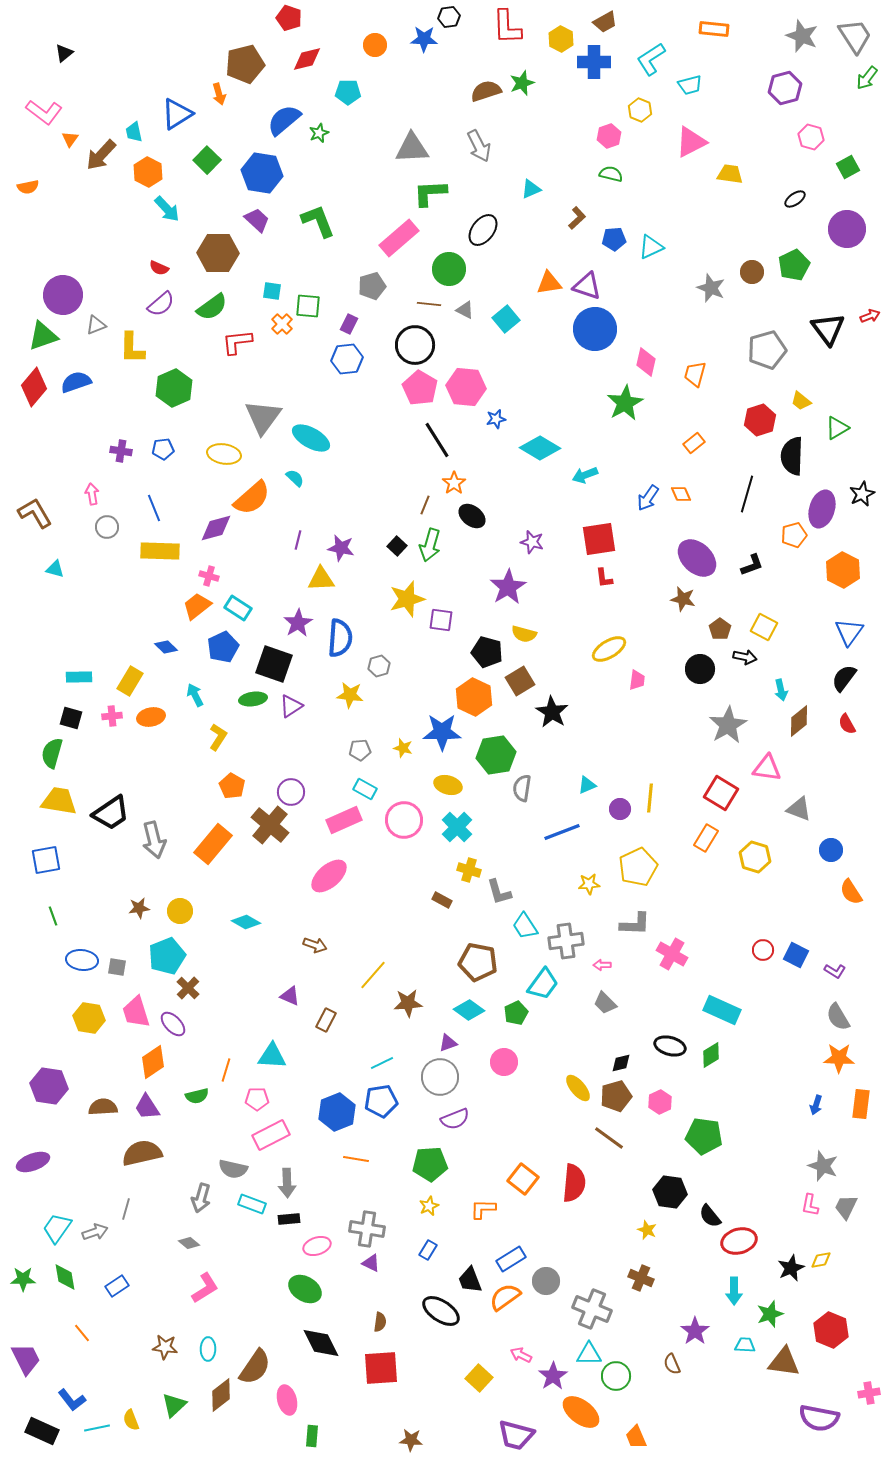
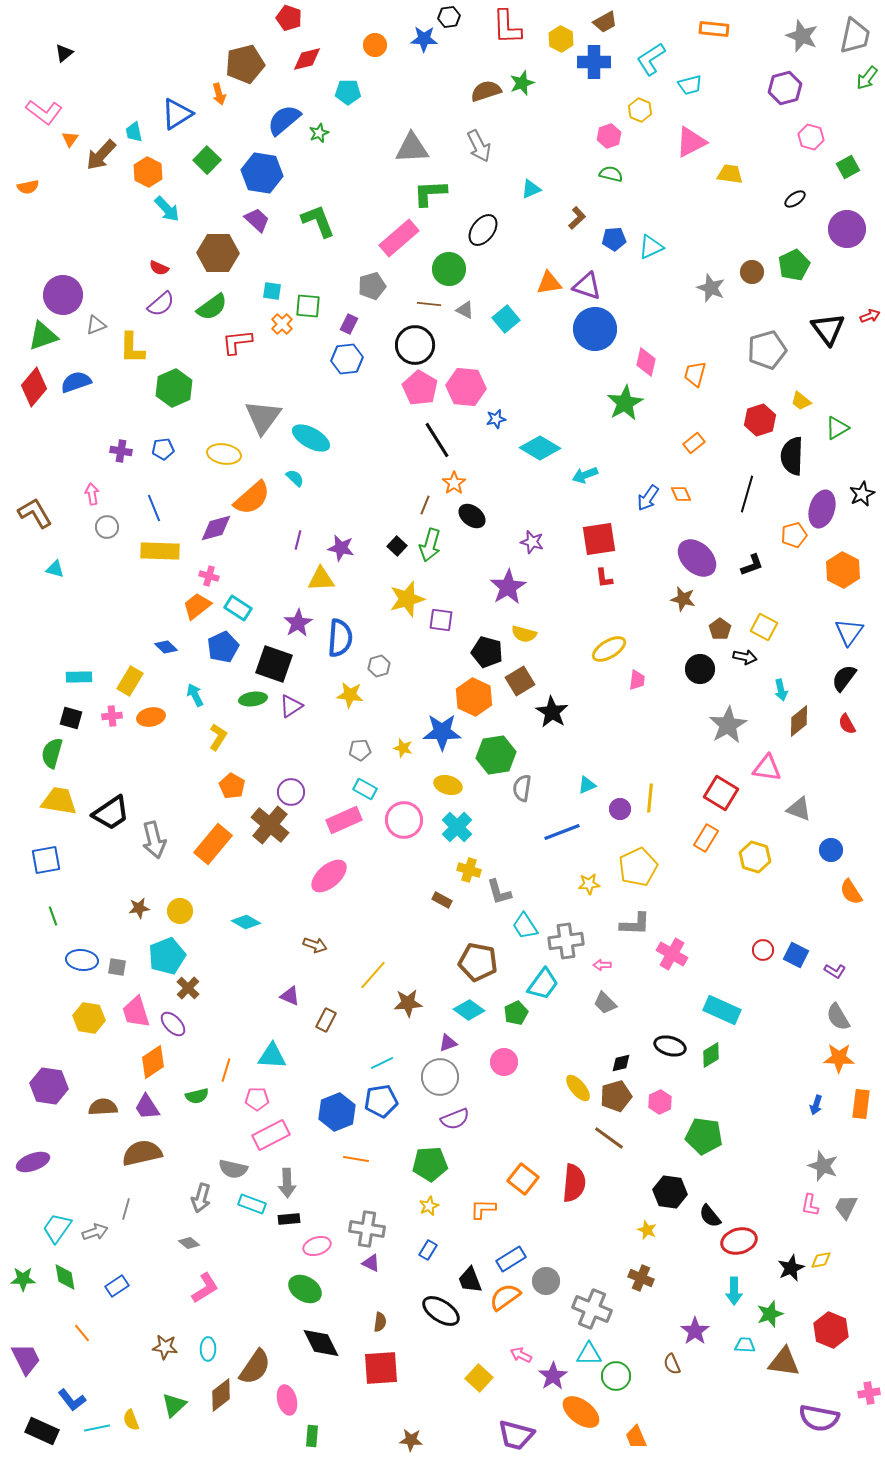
gray trapezoid at (855, 36): rotated 45 degrees clockwise
